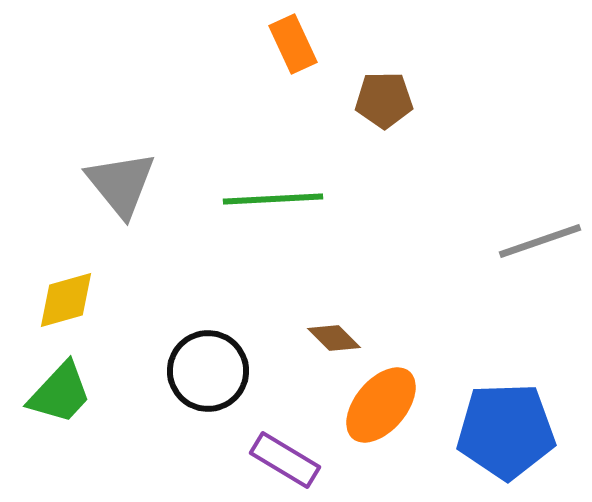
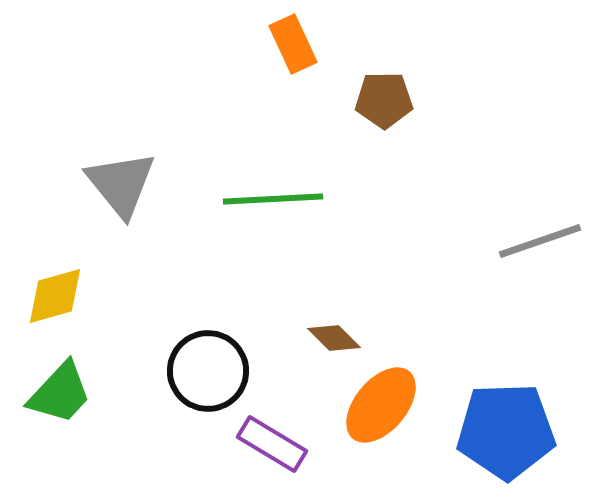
yellow diamond: moved 11 px left, 4 px up
purple rectangle: moved 13 px left, 16 px up
